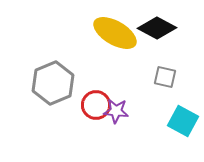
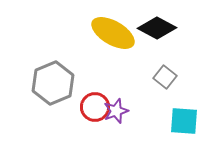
yellow ellipse: moved 2 px left
gray square: rotated 25 degrees clockwise
red circle: moved 1 px left, 2 px down
purple star: rotated 25 degrees counterclockwise
cyan square: moved 1 px right; rotated 24 degrees counterclockwise
